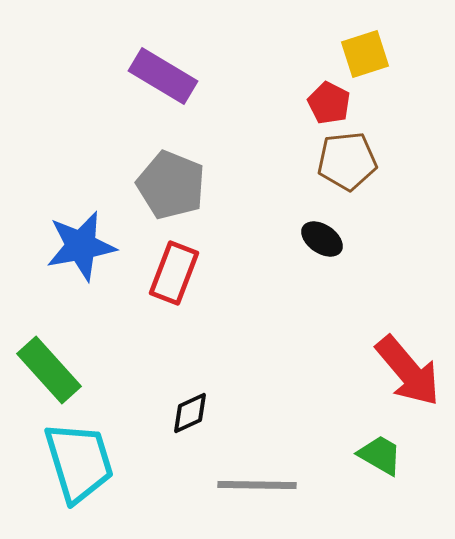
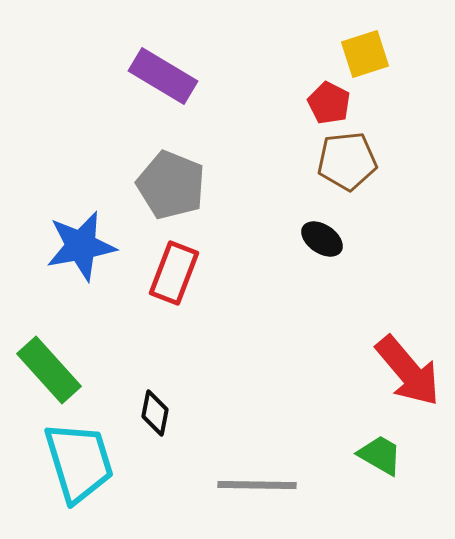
black diamond: moved 35 px left; rotated 54 degrees counterclockwise
